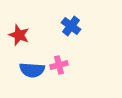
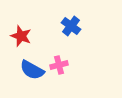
red star: moved 2 px right, 1 px down
blue semicircle: rotated 25 degrees clockwise
